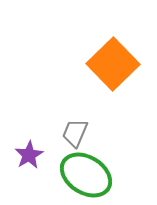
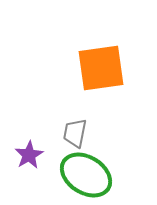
orange square: moved 12 px left, 4 px down; rotated 36 degrees clockwise
gray trapezoid: rotated 12 degrees counterclockwise
